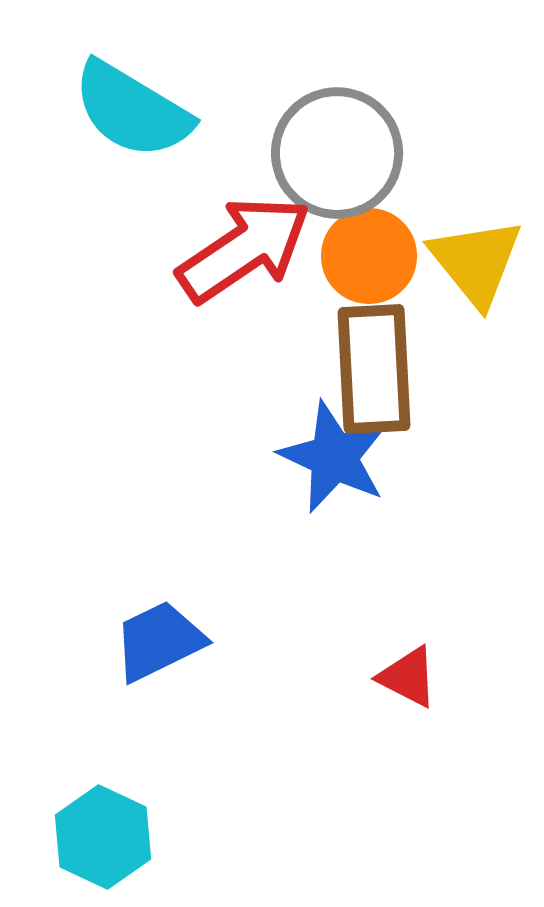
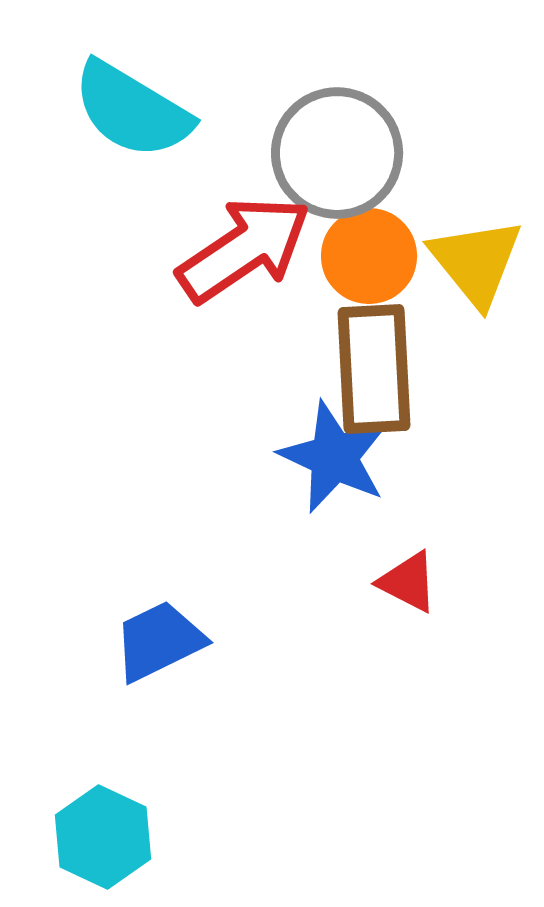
red triangle: moved 95 px up
